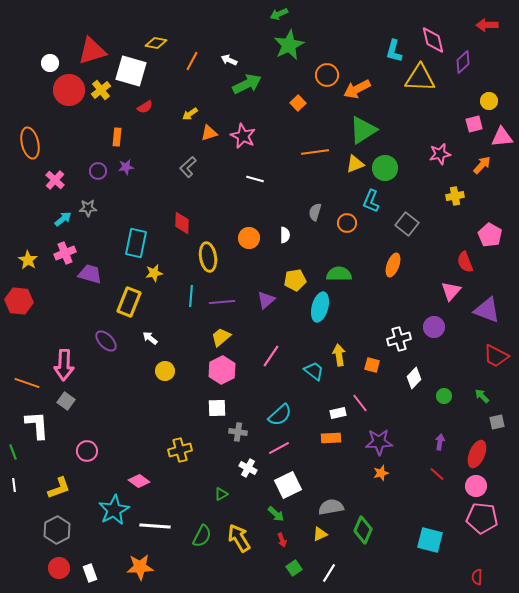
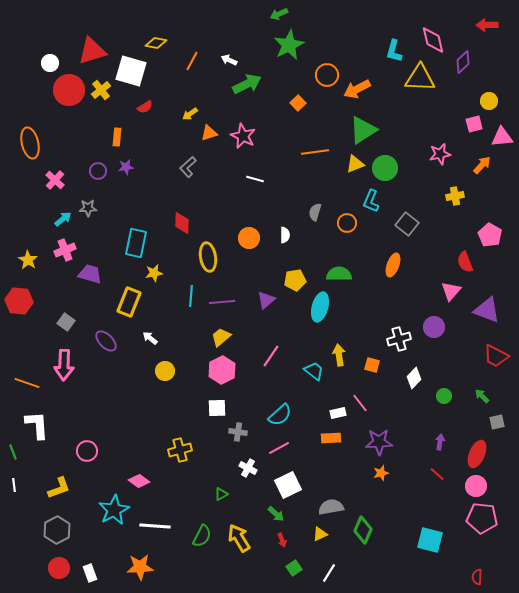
pink cross at (65, 253): moved 3 px up
gray square at (66, 401): moved 79 px up
